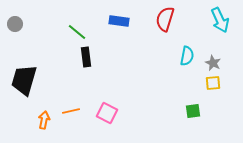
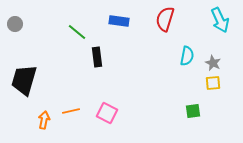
black rectangle: moved 11 px right
